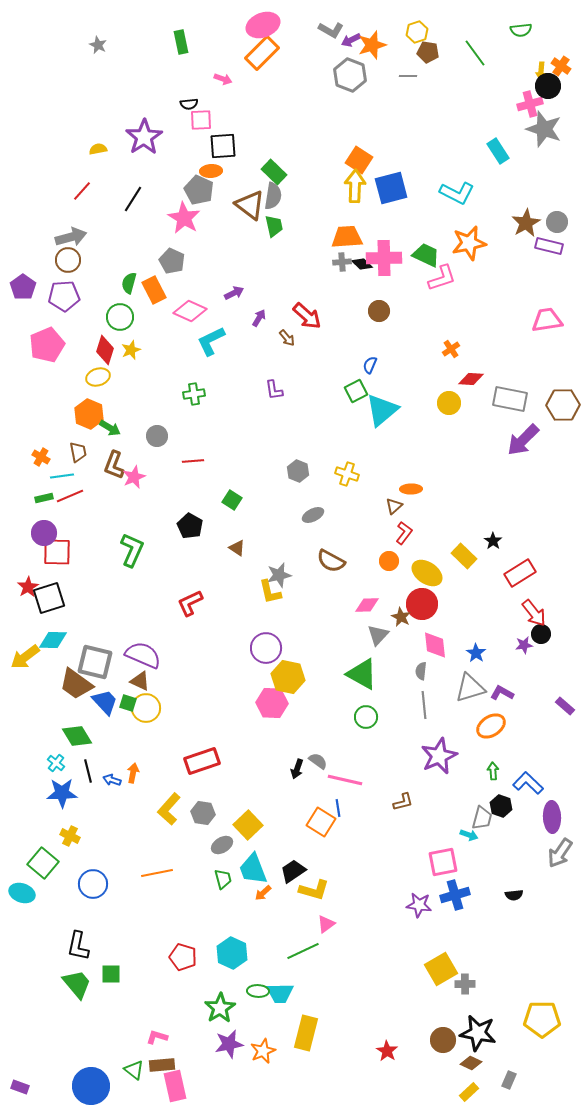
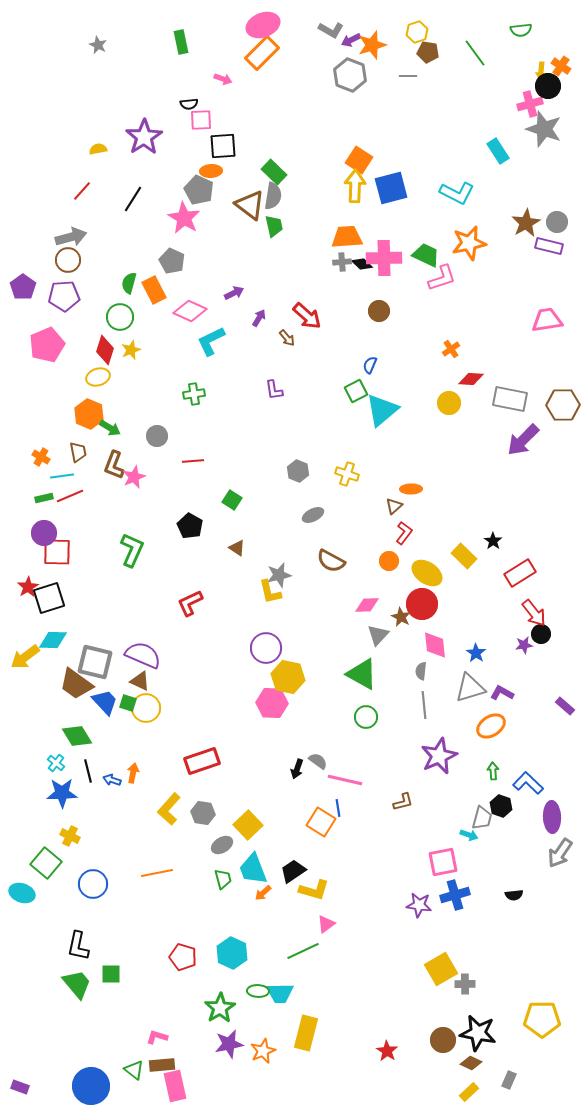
green square at (43, 863): moved 3 px right
